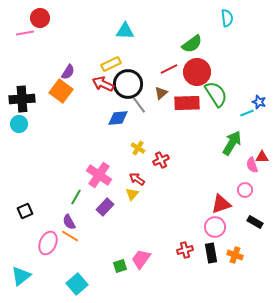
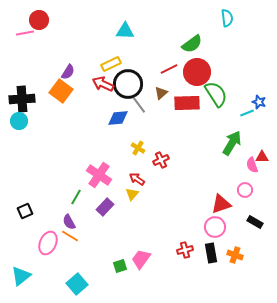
red circle at (40, 18): moved 1 px left, 2 px down
cyan circle at (19, 124): moved 3 px up
